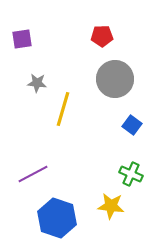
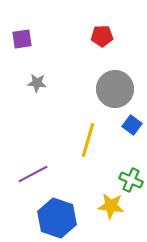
gray circle: moved 10 px down
yellow line: moved 25 px right, 31 px down
green cross: moved 6 px down
